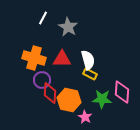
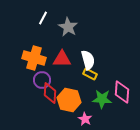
pink star: moved 2 px down
